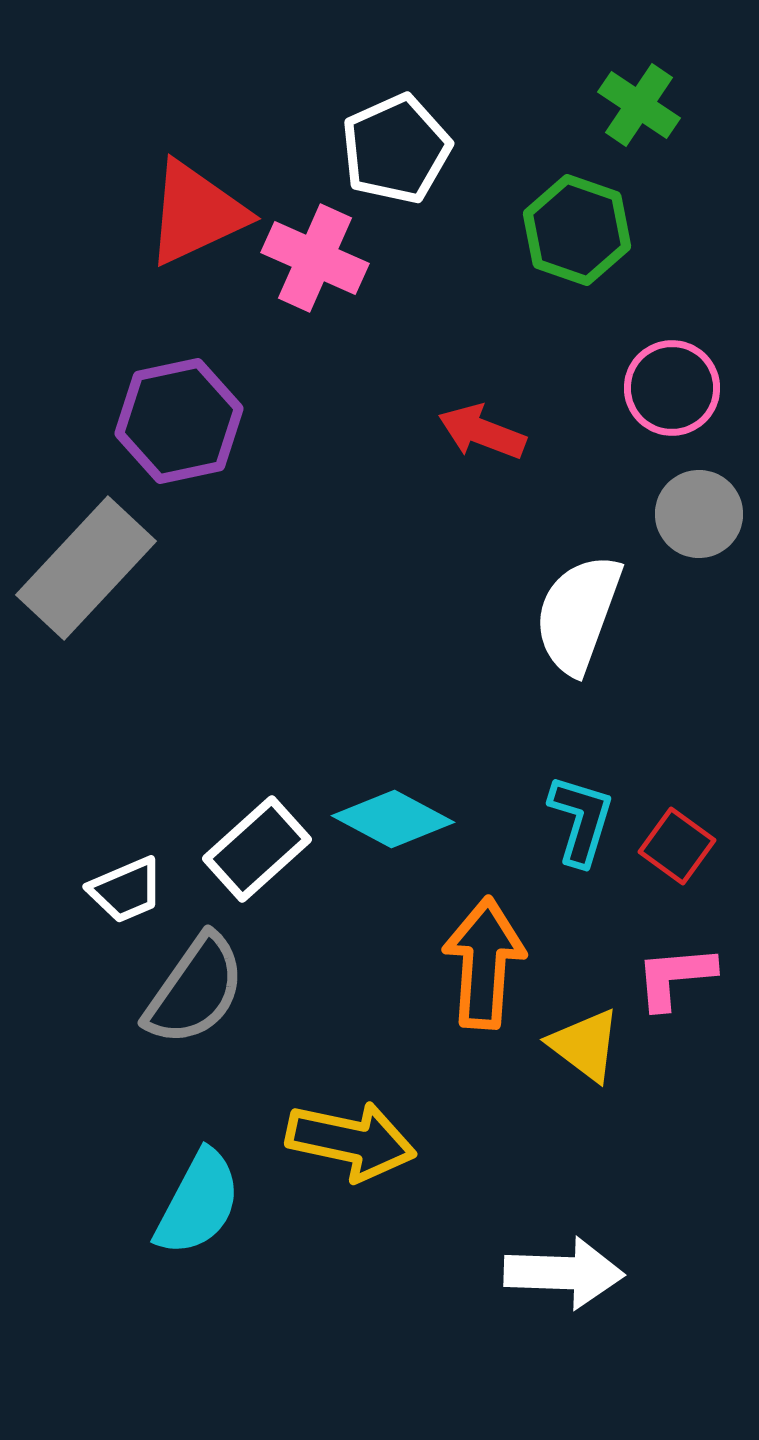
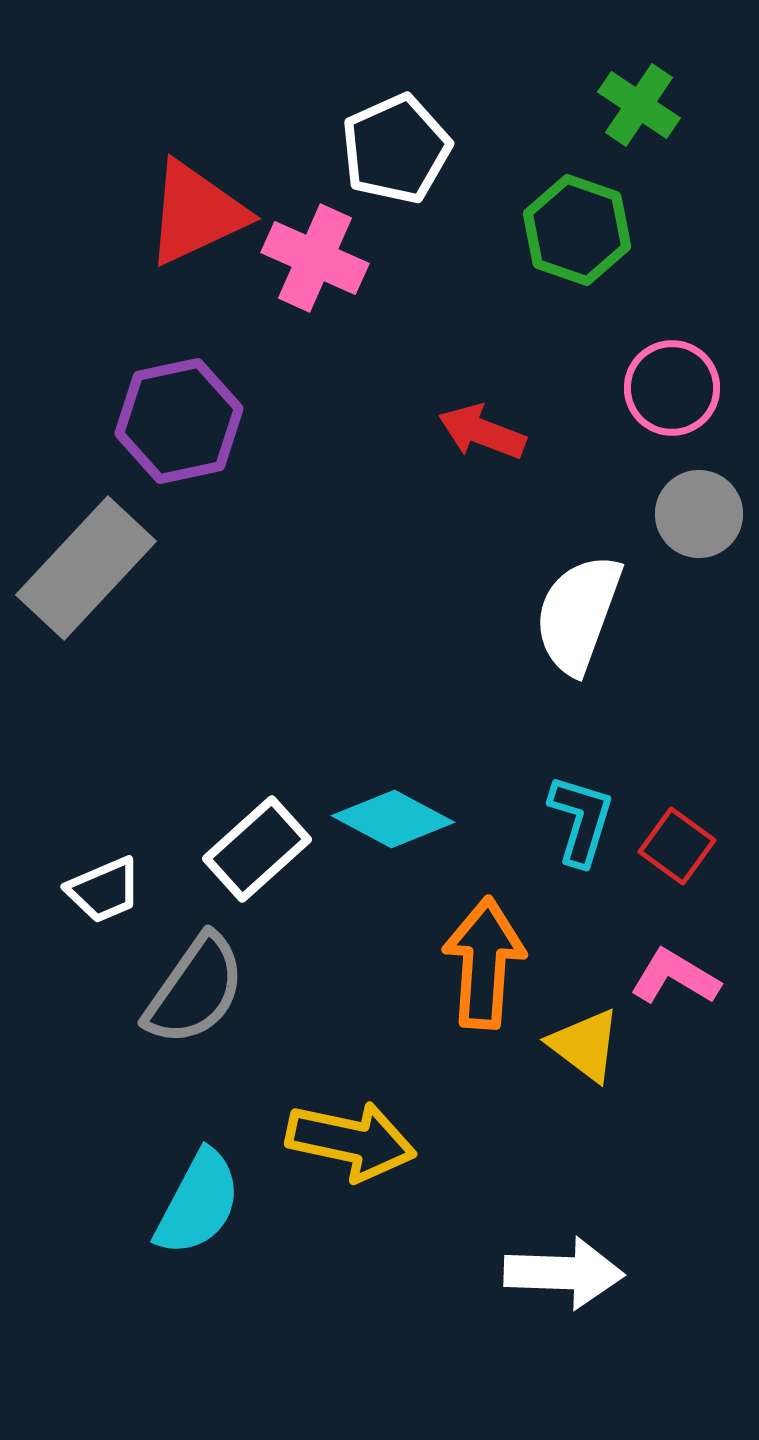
white trapezoid: moved 22 px left
pink L-shape: rotated 36 degrees clockwise
